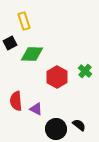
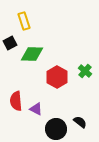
black semicircle: moved 1 px right, 3 px up
